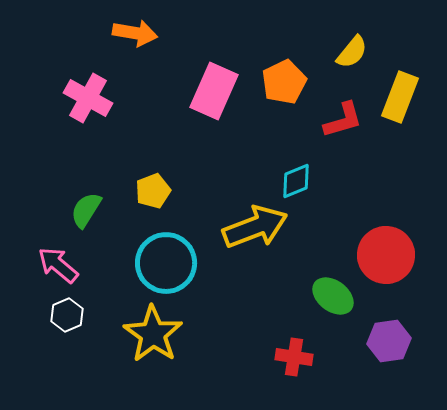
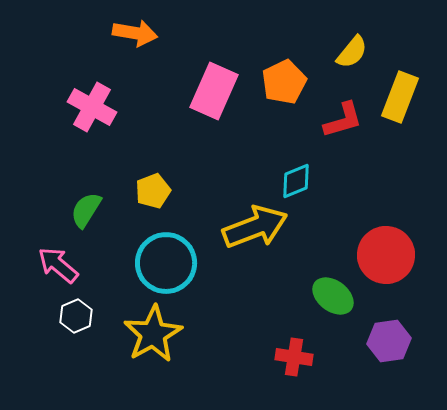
pink cross: moved 4 px right, 9 px down
white hexagon: moved 9 px right, 1 px down
yellow star: rotated 8 degrees clockwise
